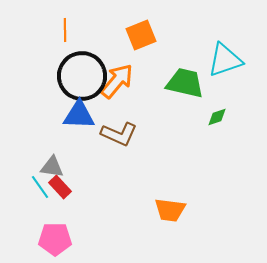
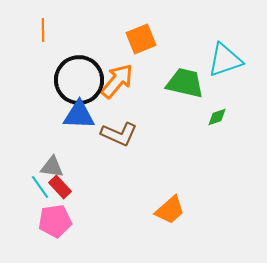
orange line: moved 22 px left
orange square: moved 4 px down
black circle: moved 3 px left, 4 px down
orange trapezoid: rotated 48 degrees counterclockwise
pink pentagon: moved 18 px up; rotated 8 degrees counterclockwise
